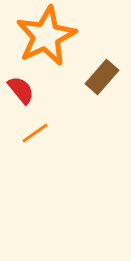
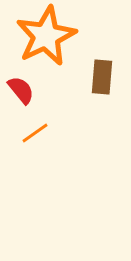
brown rectangle: rotated 36 degrees counterclockwise
